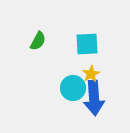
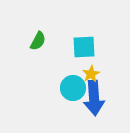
cyan square: moved 3 px left, 3 px down
